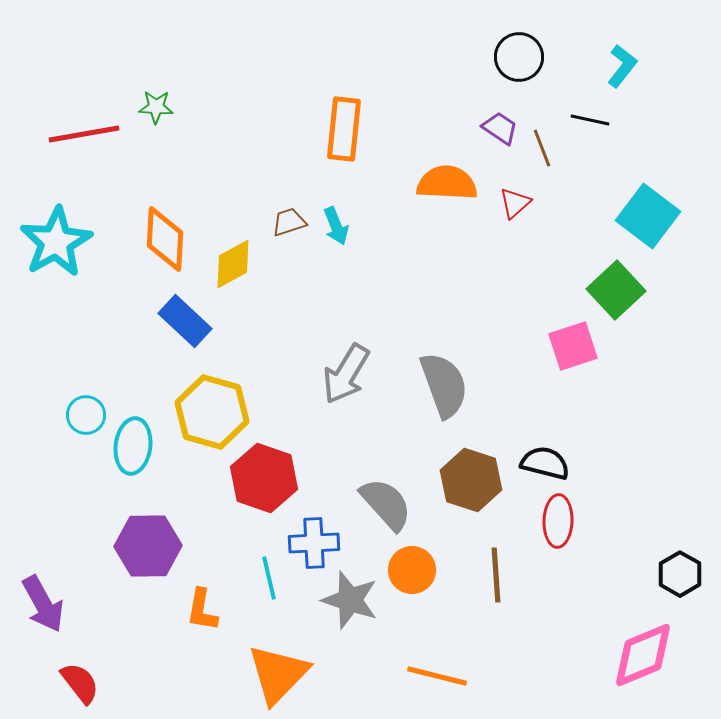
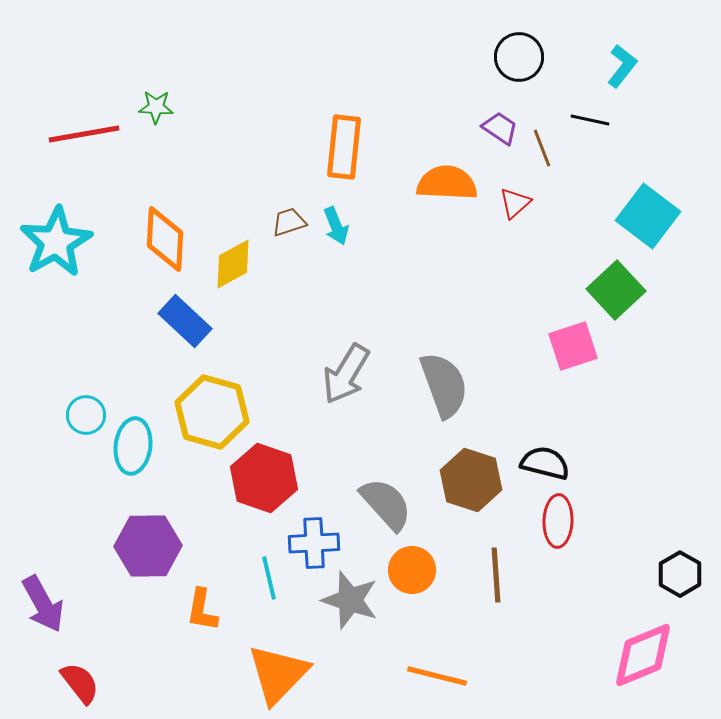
orange rectangle at (344, 129): moved 18 px down
